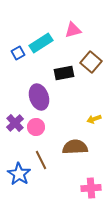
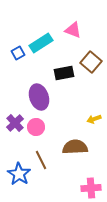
pink triangle: rotated 36 degrees clockwise
